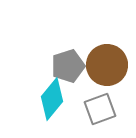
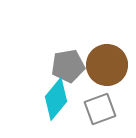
gray pentagon: rotated 8 degrees clockwise
cyan diamond: moved 4 px right
